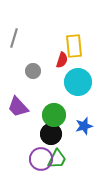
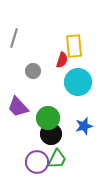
green circle: moved 6 px left, 3 px down
purple circle: moved 4 px left, 3 px down
